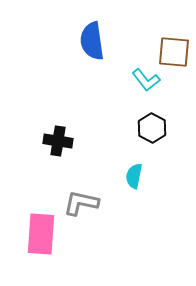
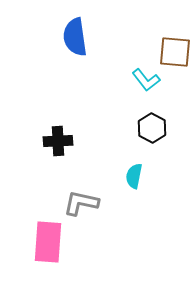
blue semicircle: moved 17 px left, 4 px up
brown square: moved 1 px right
black cross: rotated 12 degrees counterclockwise
pink rectangle: moved 7 px right, 8 px down
